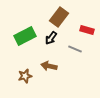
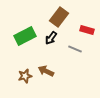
brown arrow: moved 3 px left, 5 px down; rotated 14 degrees clockwise
